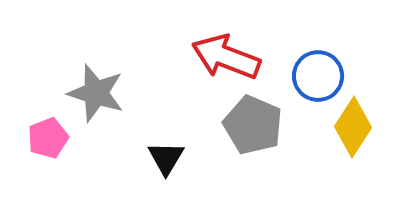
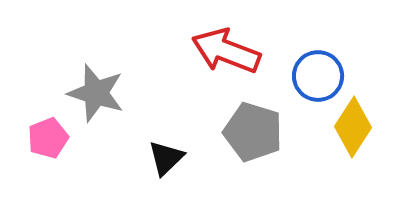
red arrow: moved 6 px up
gray pentagon: moved 7 px down; rotated 6 degrees counterclockwise
black triangle: rotated 15 degrees clockwise
